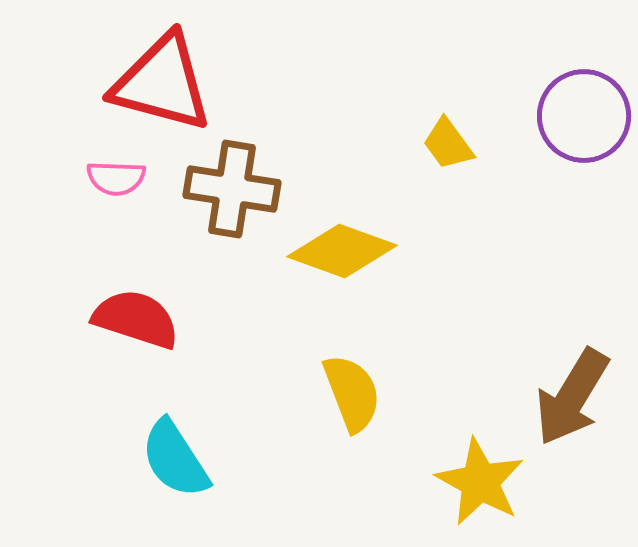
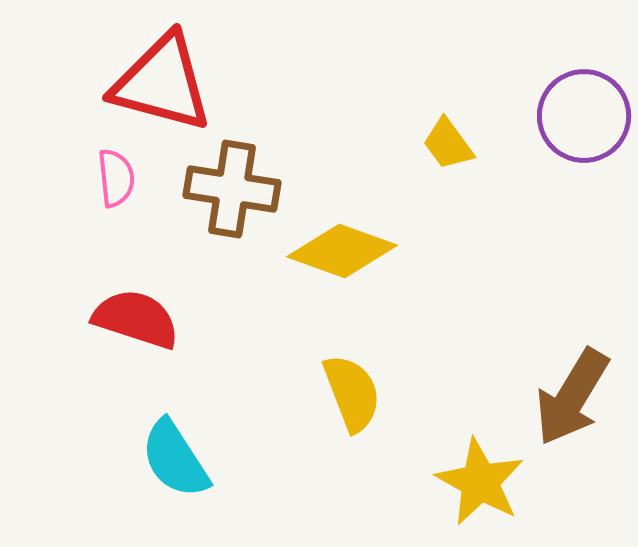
pink semicircle: rotated 98 degrees counterclockwise
